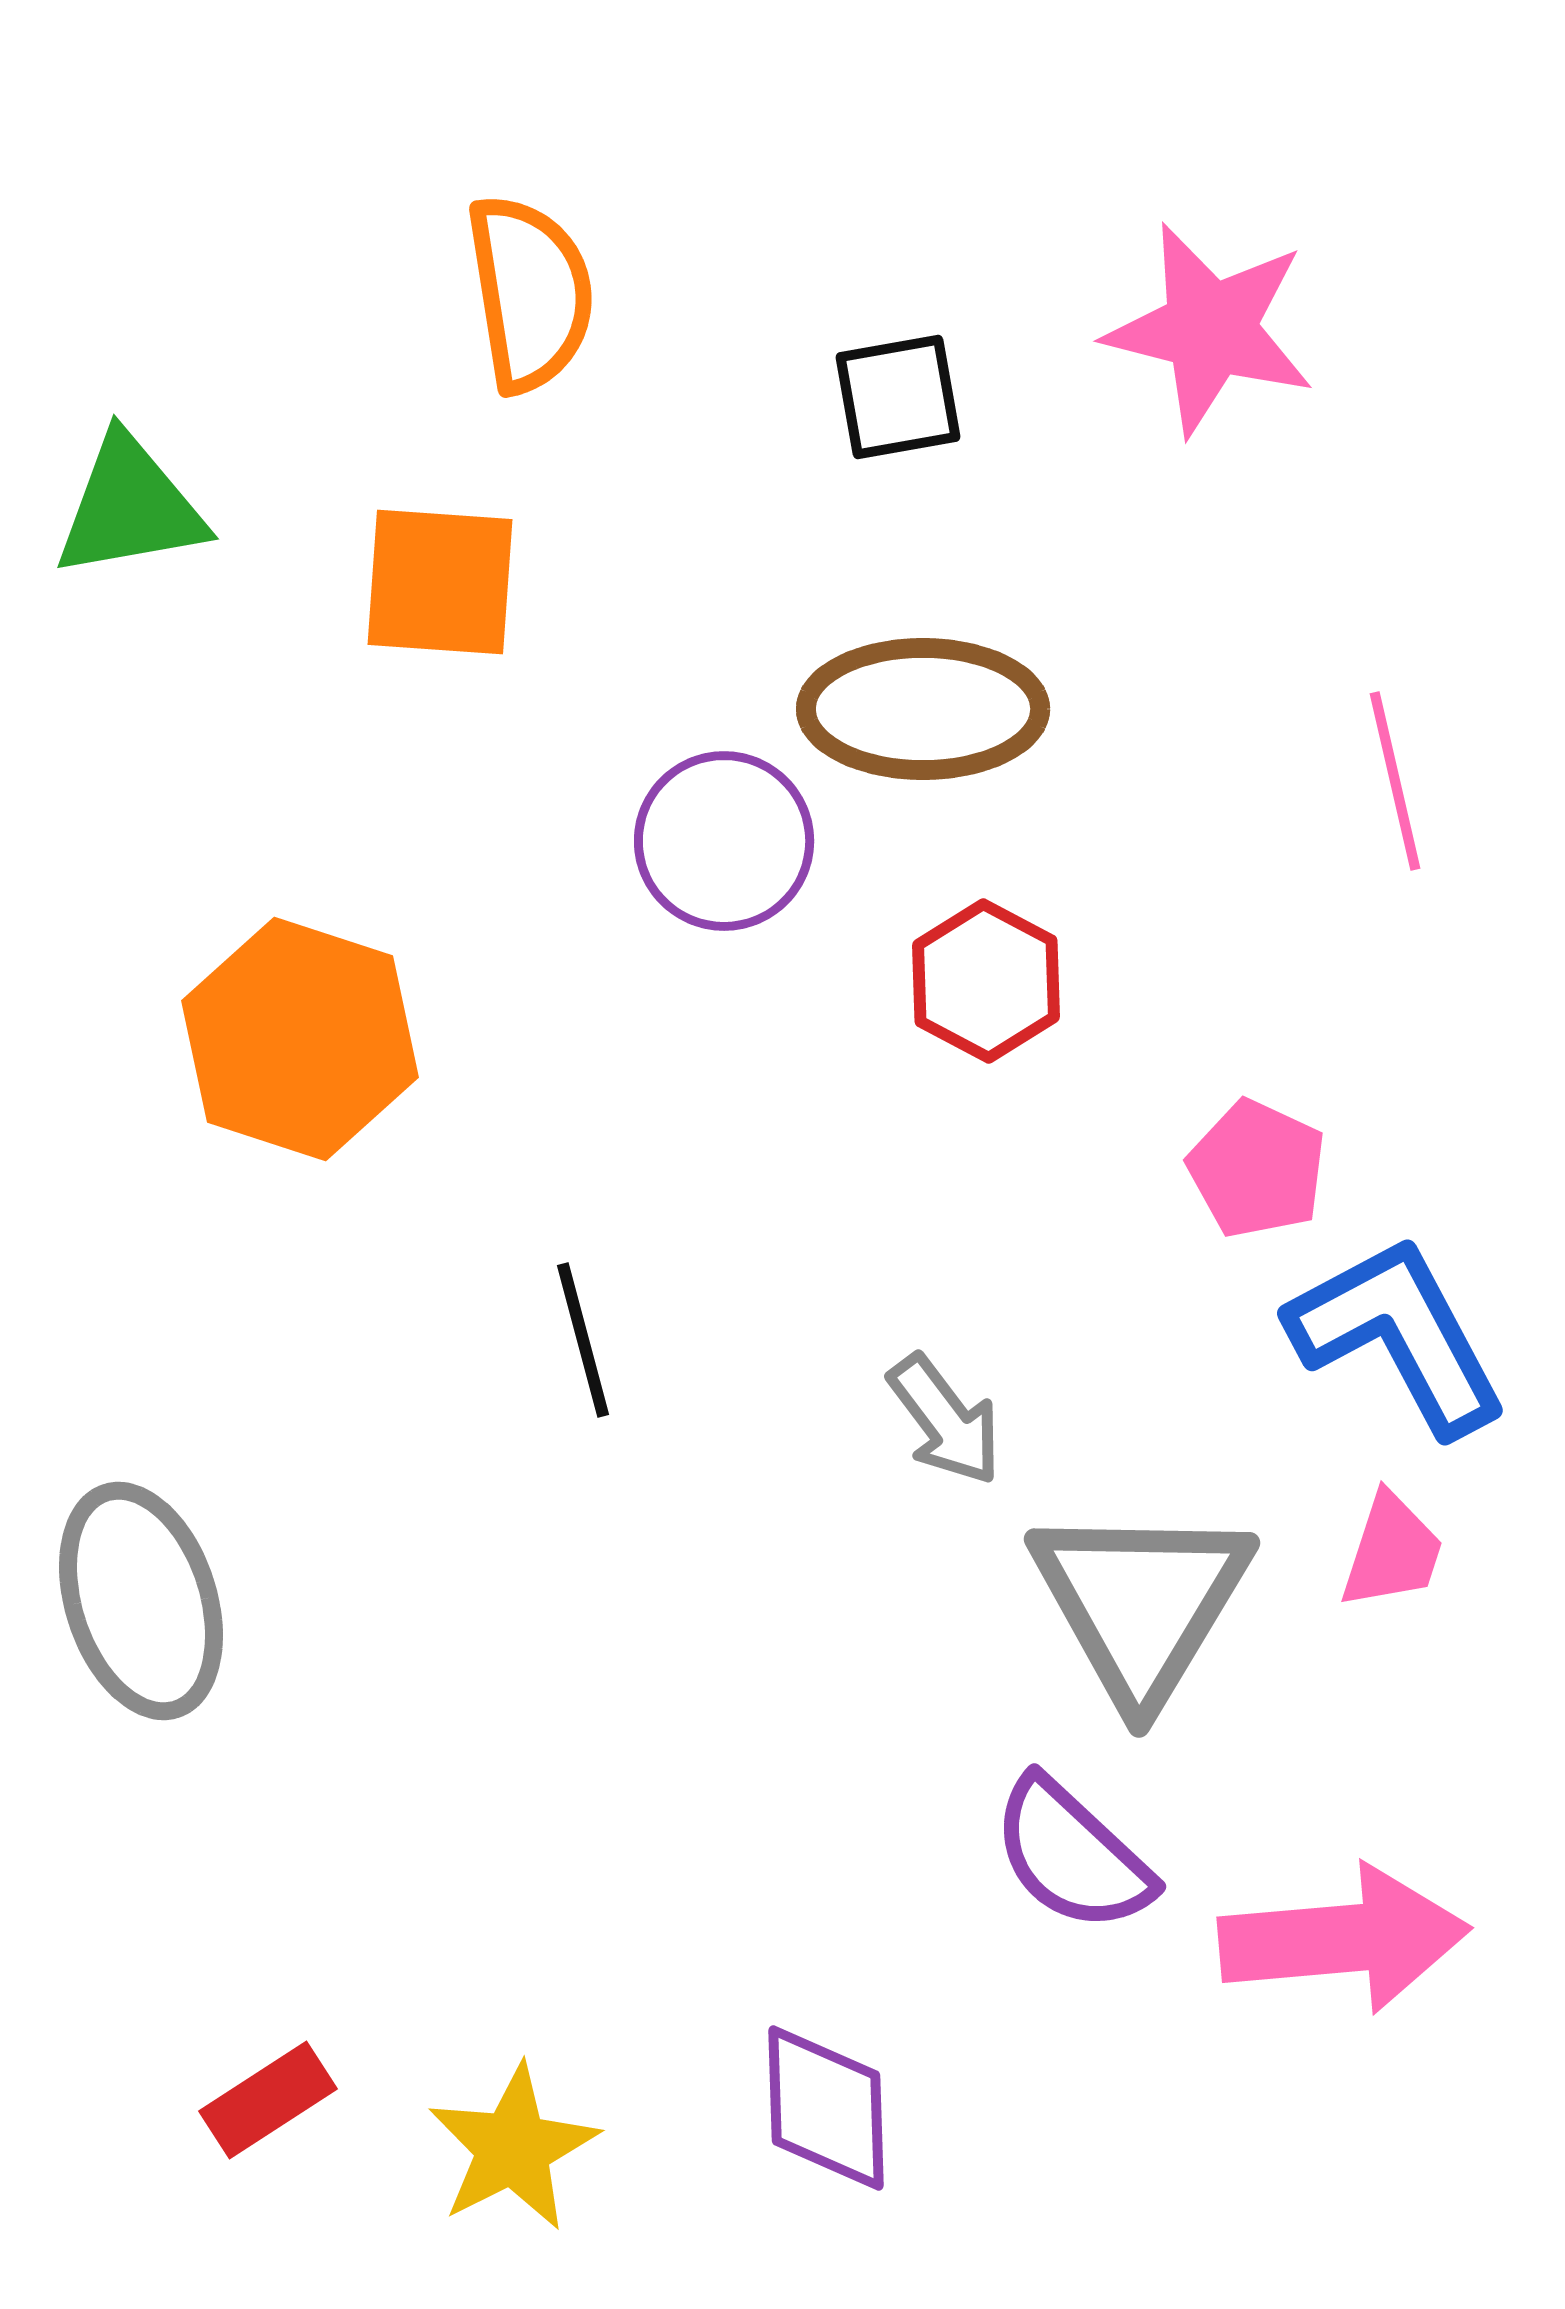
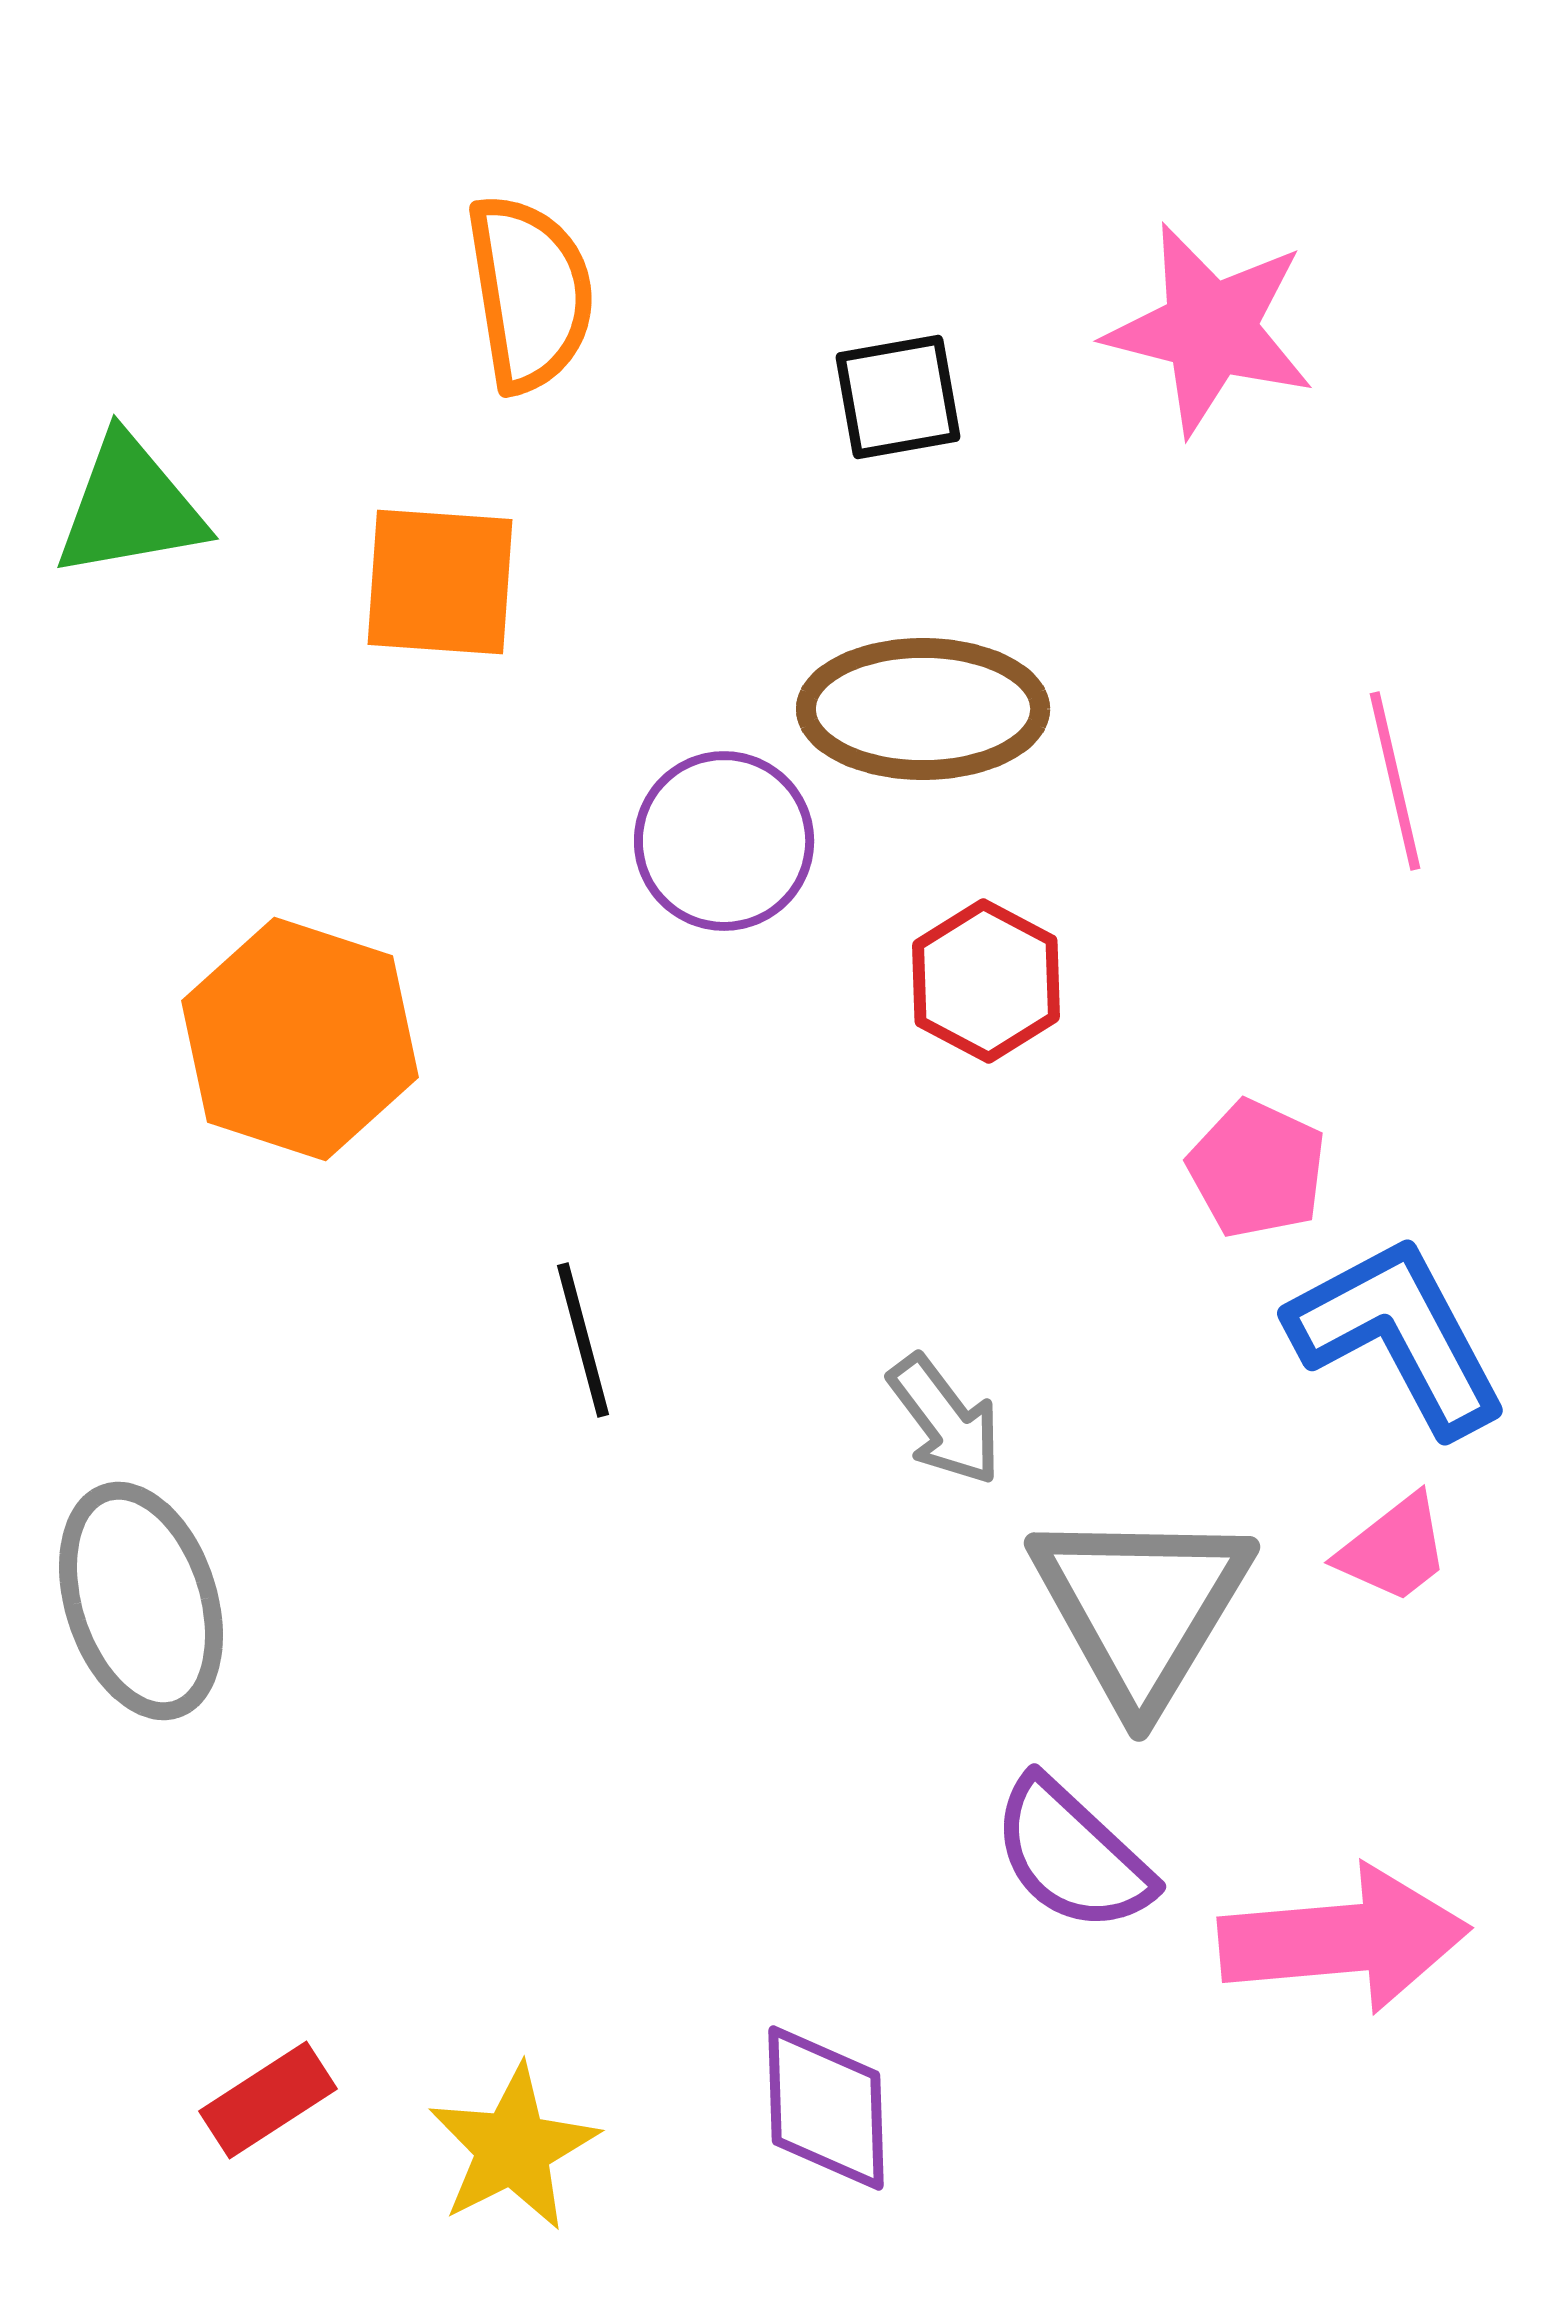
pink trapezoid: moved 2 px right, 2 px up; rotated 34 degrees clockwise
gray triangle: moved 4 px down
